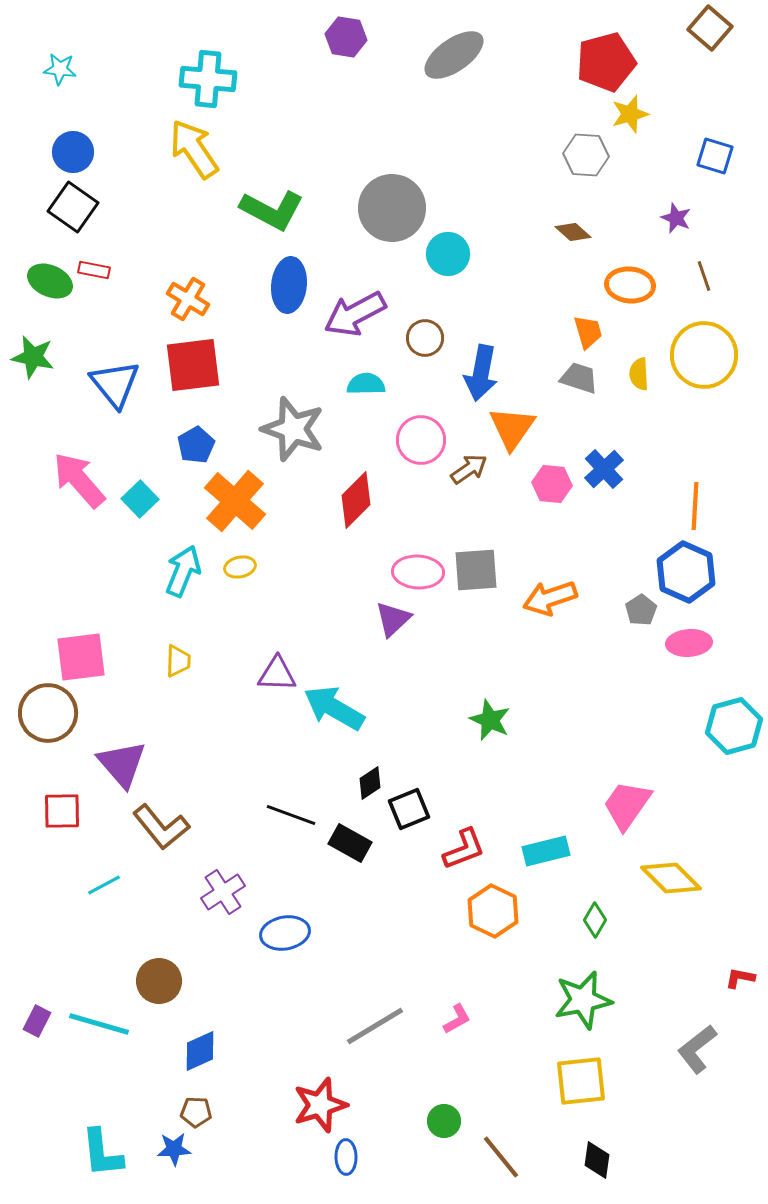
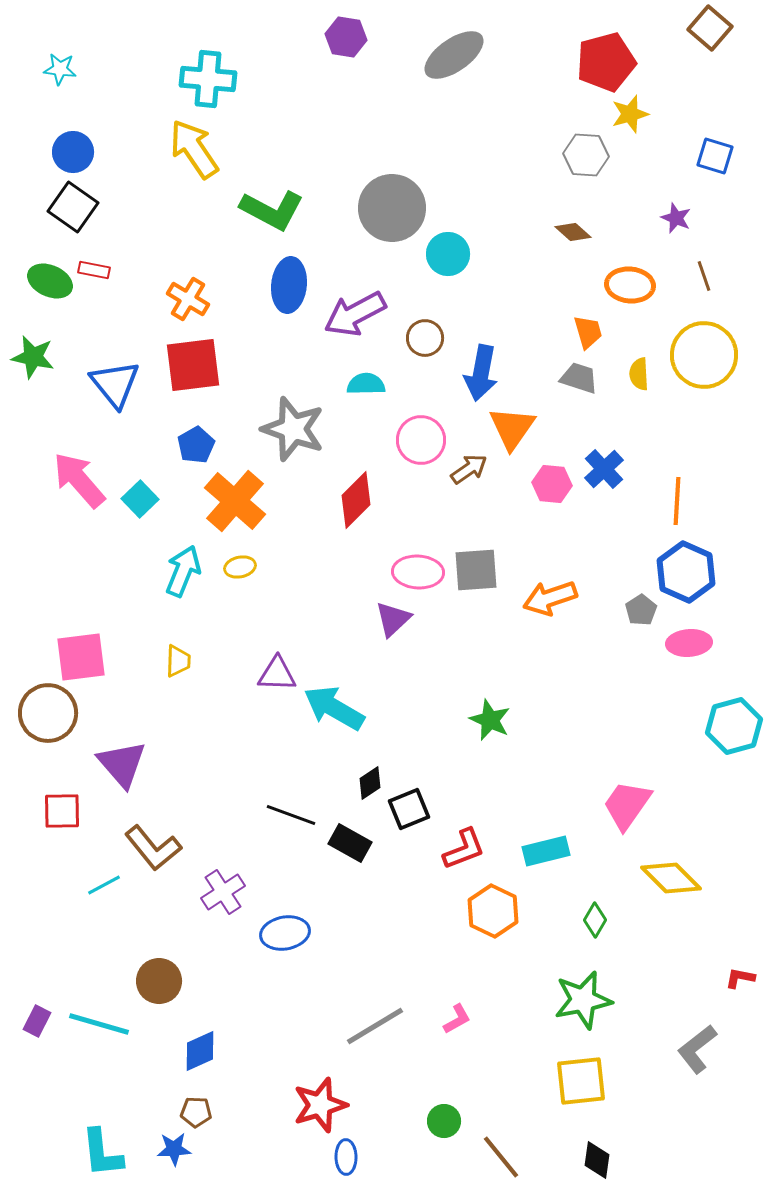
orange line at (695, 506): moved 18 px left, 5 px up
brown L-shape at (161, 827): moved 8 px left, 21 px down
